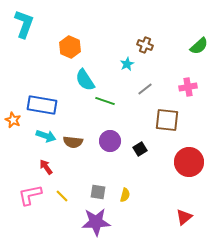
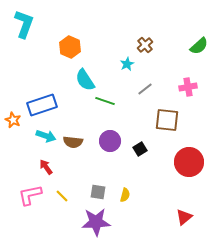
brown cross: rotated 28 degrees clockwise
blue rectangle: rotated 28 degrees counterclockwise
